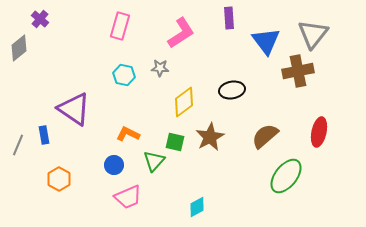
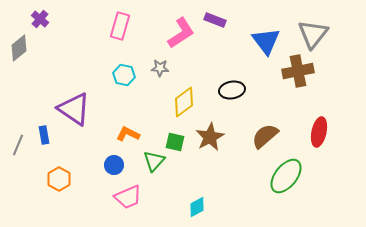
purple rectangle: moved 14 px left, 2 px down; rotated 65 degrees counterclockwise
